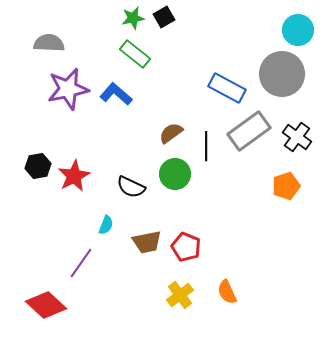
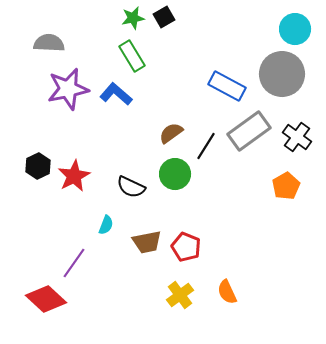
cyan circle: moved 3 px left, 1 px up
green rectangle: moved 3 px left, 2 px down; rotated 20 degrees clockwise
blue rectangle: moved 2 px up
black line: rotated 32 degrees clockwise
black hexagon: rotated 15 degrees counterclockwise
orange pentagon: rotated 12 degrees counterclockwise
purple line: moved 7 px left
red diamond: moved 6 px up
